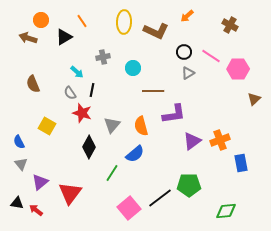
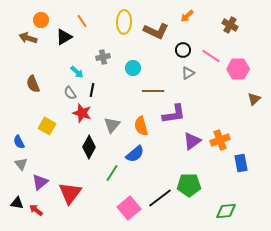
black circle at (184, 52): moved 1 px left, 2 px up
